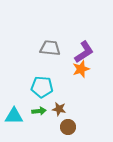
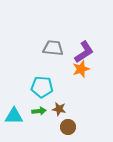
gray trapezoid: moved 3 px right
